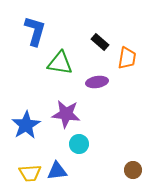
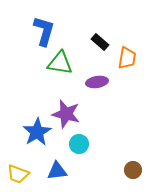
blue L-shape: moved 9 px right
purple star: rotated 8 degrees clockwise
blue star: moved 11 px right, 7 px down
yellow trapezoid: moved 12 px left, 1 px down; rotated 25 degrees clockwise
